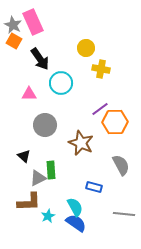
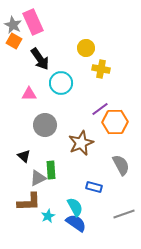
brown star: rotated 25 degrees clockwise
gray line: rotated 25 degrees counterclockwise
